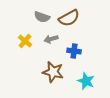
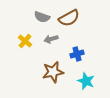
blue cross: moved 3 px right, 3 px down; rotated 24 degrees counterclockwise
brown star: rotated 25 degrees counterclockwise
